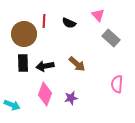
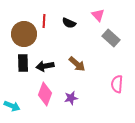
cyan arrow: moved 1 px down
